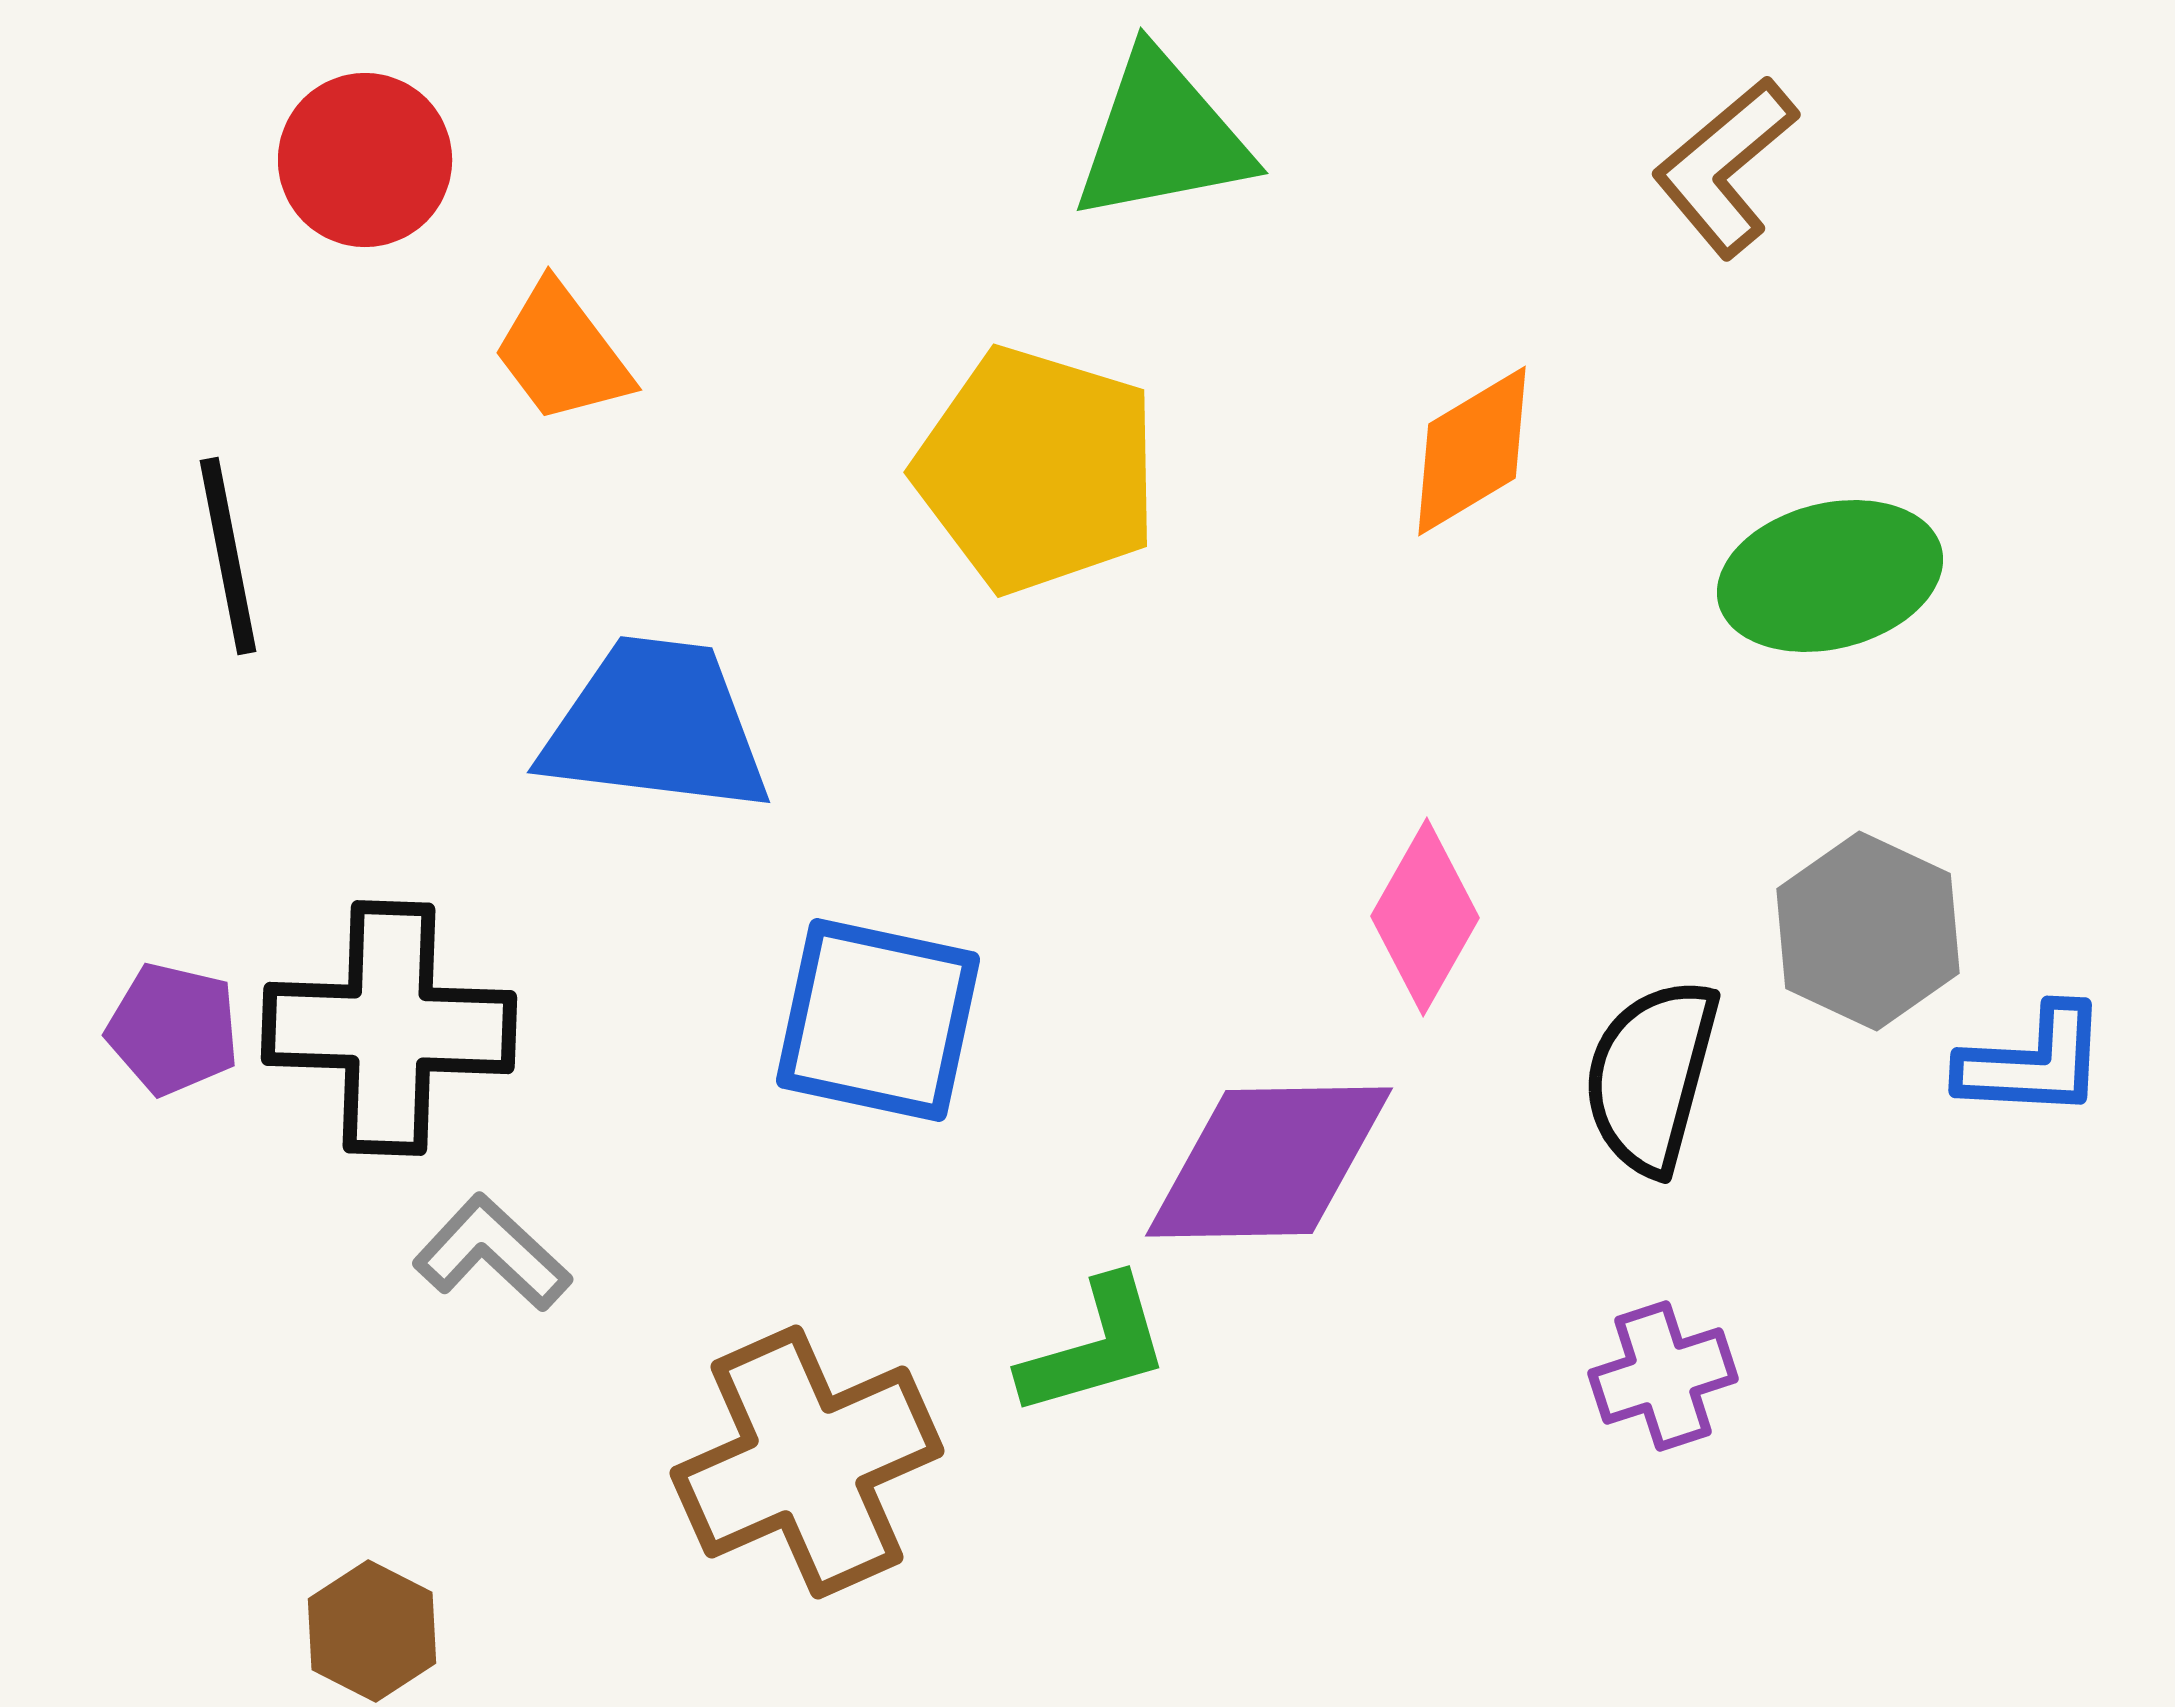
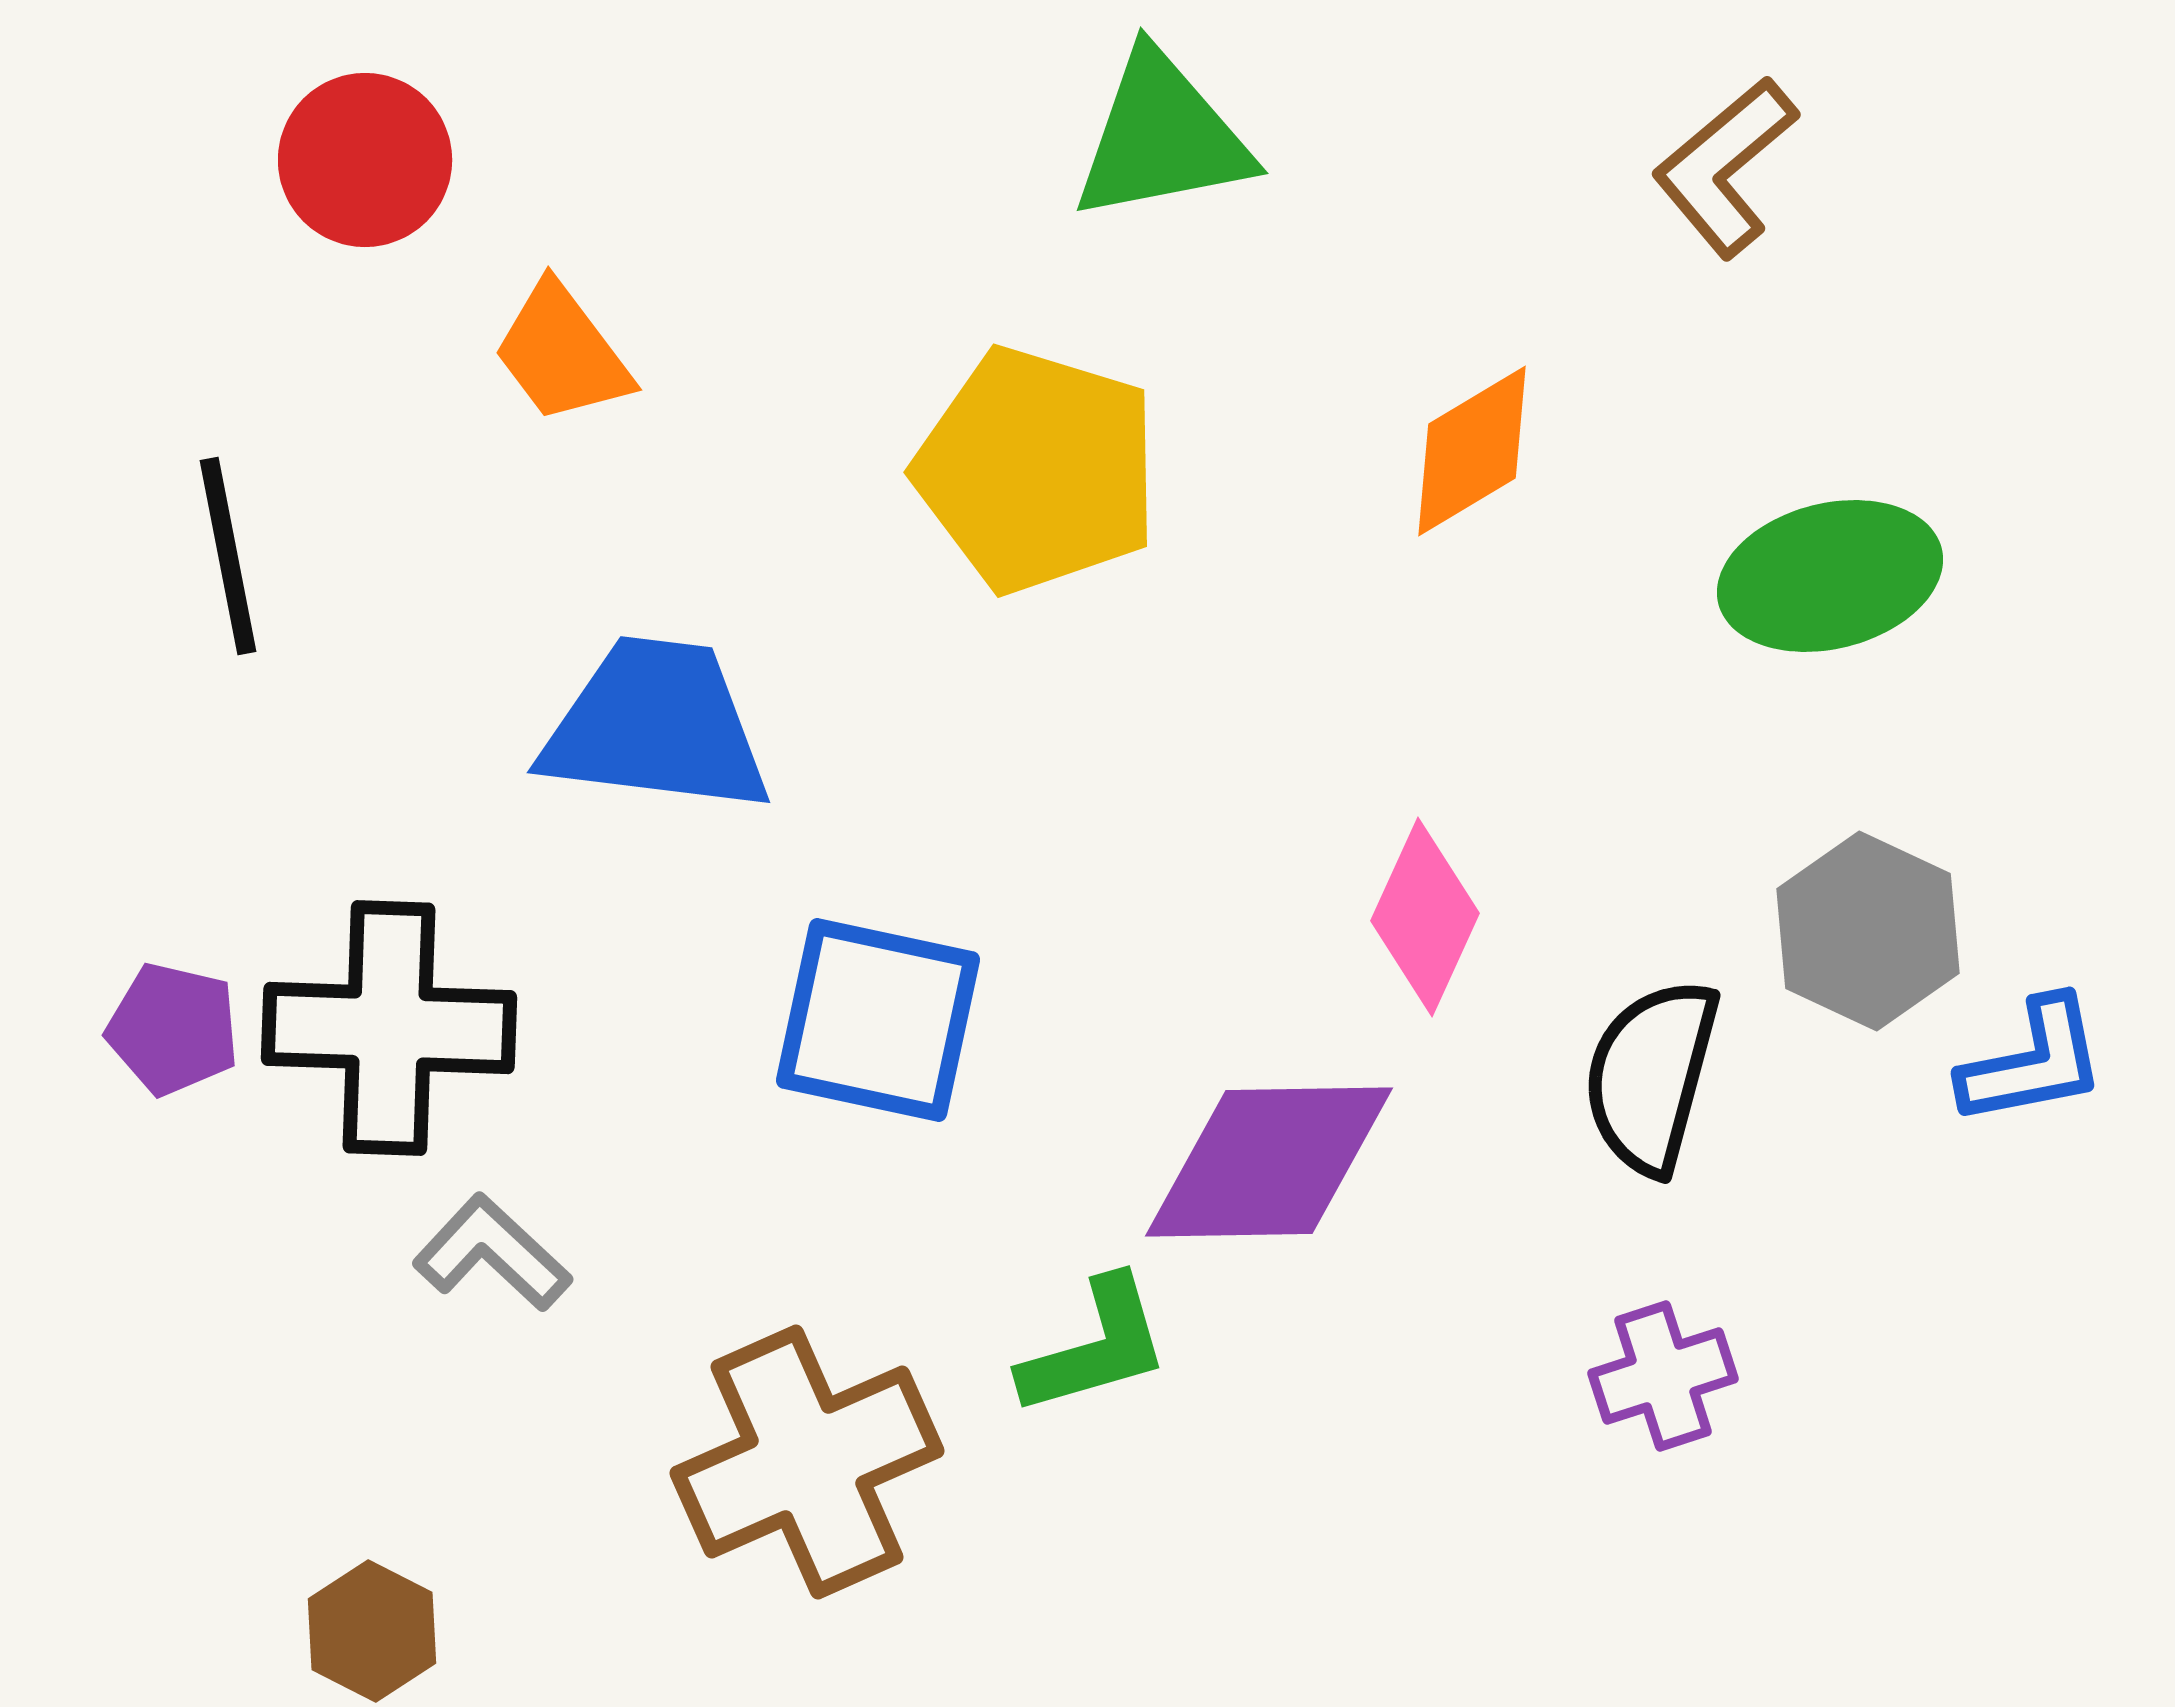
pink diamond: rotated 5 degrees counterclockwise
blue L-shape: rotated 14 degrees counterclockwise
